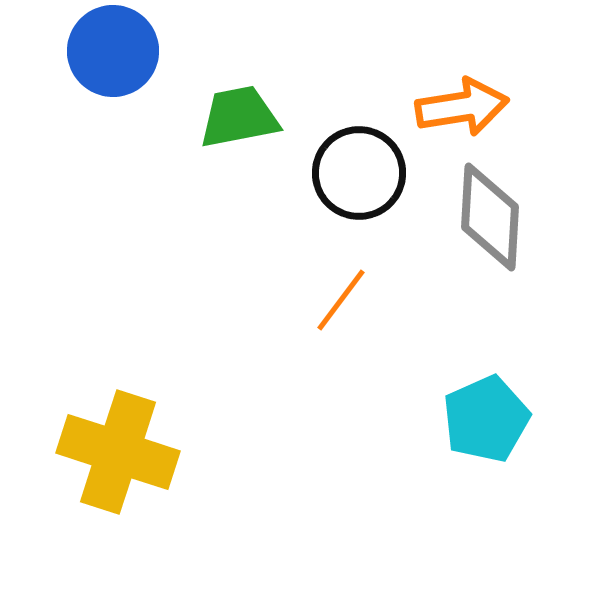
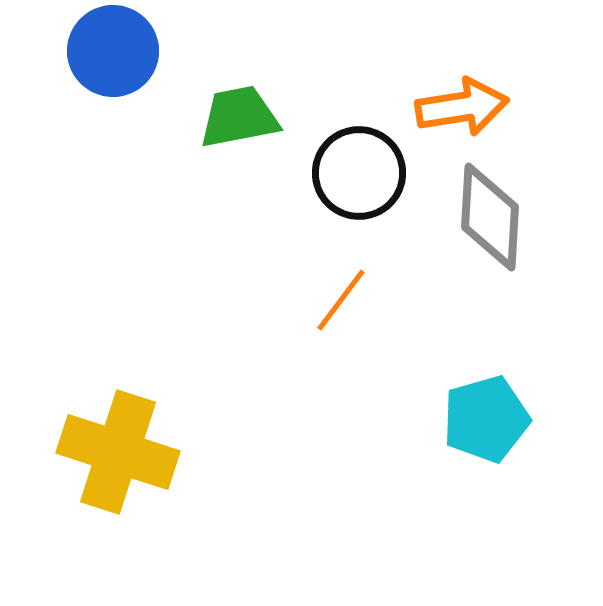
cyan pentagon: rotated 8 degrees clockwise
